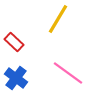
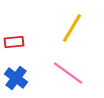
yellow line: moved 14 px right, 9 px down
red rectangle: rotated 48 degrees counterclockwise
